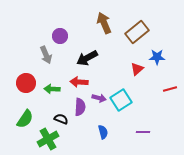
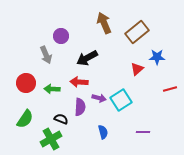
purple circle: moved 1 px right
green cross: moved 3 px right
